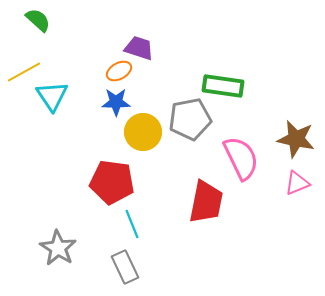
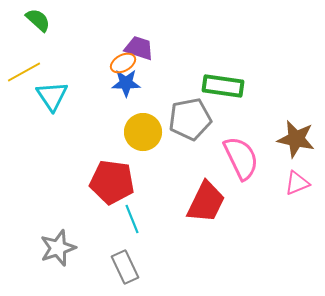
orange ellipse: moved 4 px right, 8 px up
blue star: moved 10 px right, 19 px up
red trapezoid: rotated 15 degrees clockwise
cyan line: moved 5 px up
gray star: rotated 21 degrees clockwise
